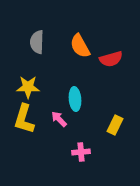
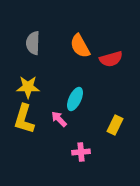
gray semicircle: moved 4 px left, 1 px down
cyan ellipse: rotated 30 degrees clockwise
